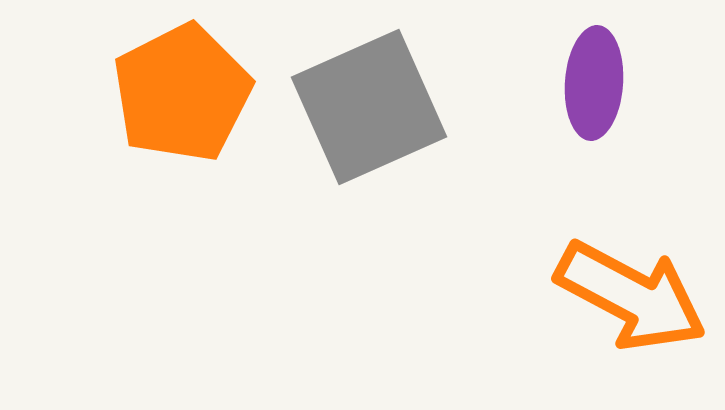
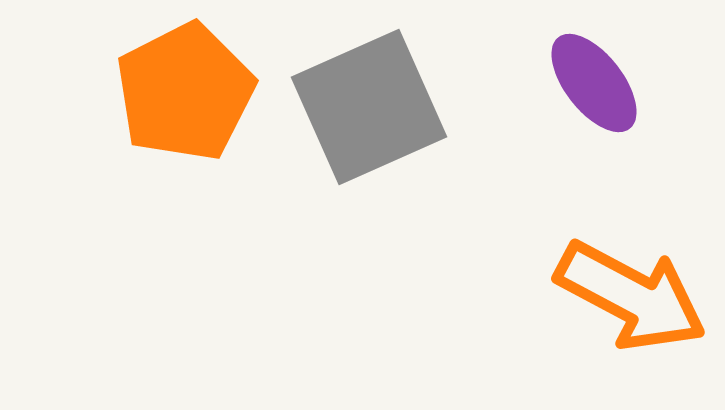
purple ellipse: rotated 42 degrees counterclockwise
orange pentagon: moved 3 px right, 1 px up
